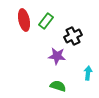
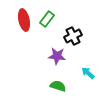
green rectangle: moved 1 px right, 2 px up
cyan arrow: rotated 56 degrees counterclockwise
